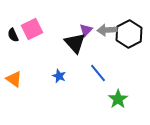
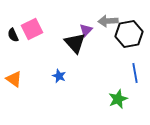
gray arrow: moved 1 px right, 9 px up
black hexagon: rotated 16 degrees clockwise
blue line: moved 37 px right; rotated 30 degrees clockwise
green star: rotated 12 degrees clockwise
